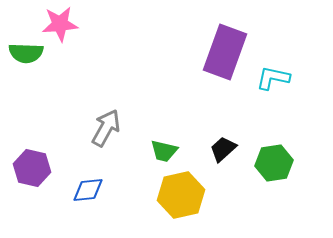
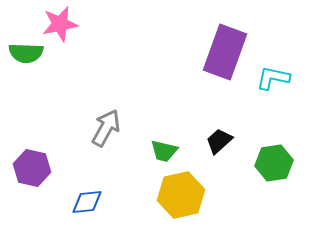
pink star: rotated 6 degrees counterclockwise
black trapezoid: moved 4 px left, 8 px up
blue diamond: moved 1 px left, 12 px down
